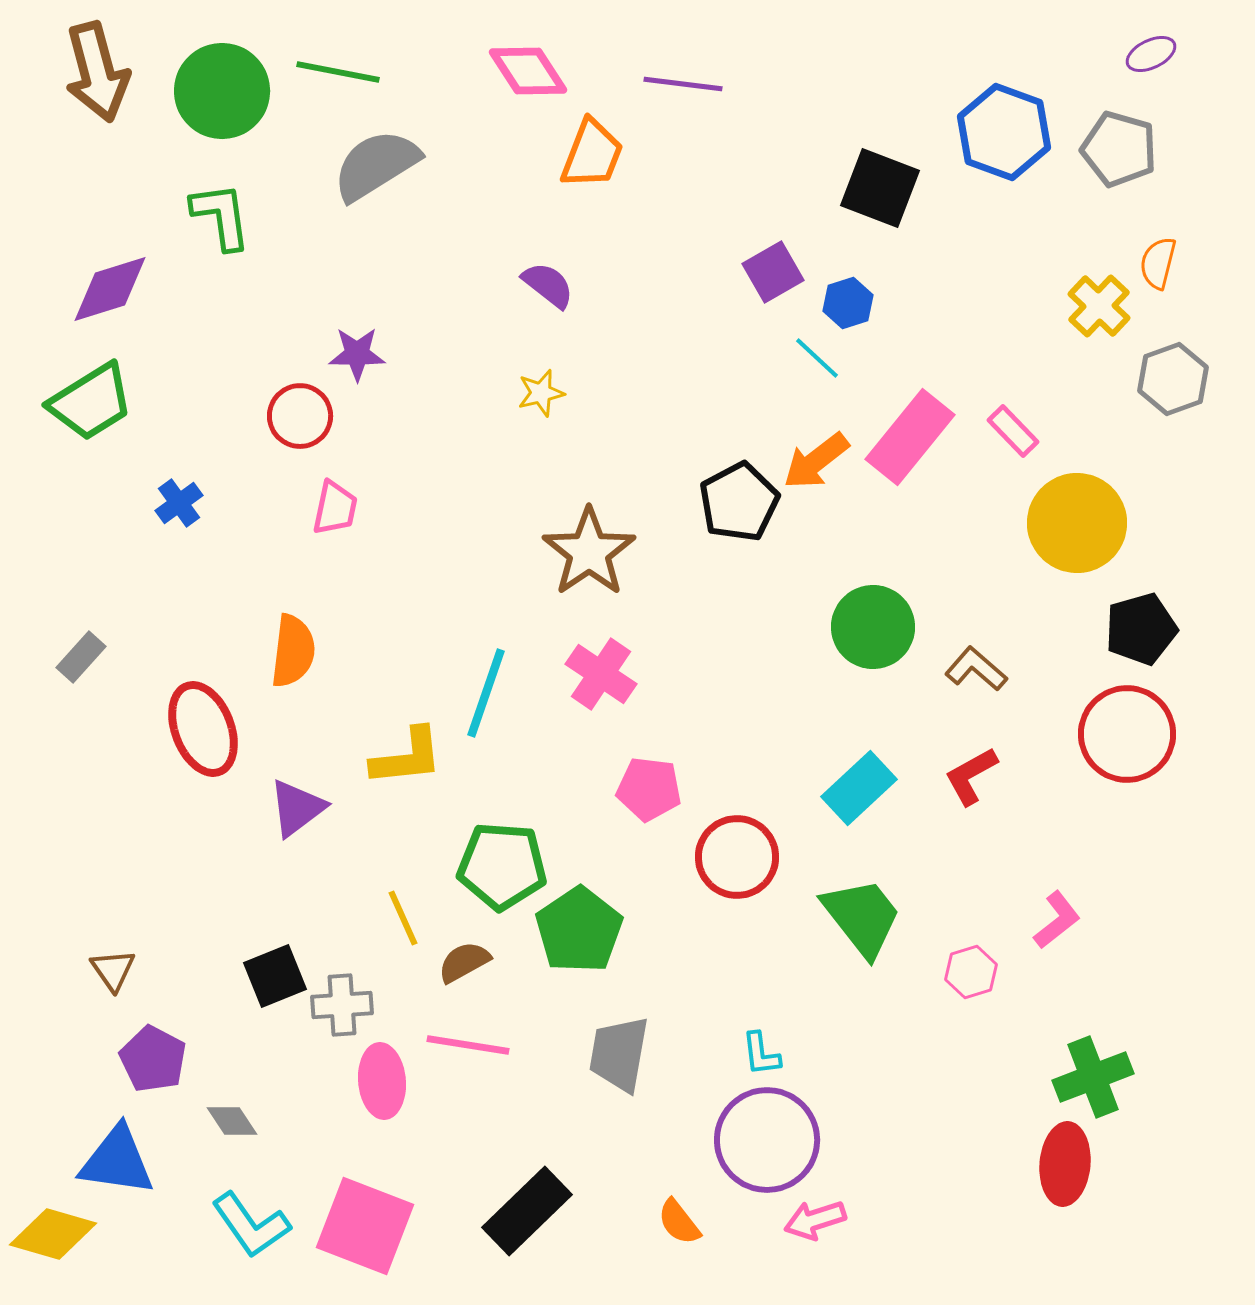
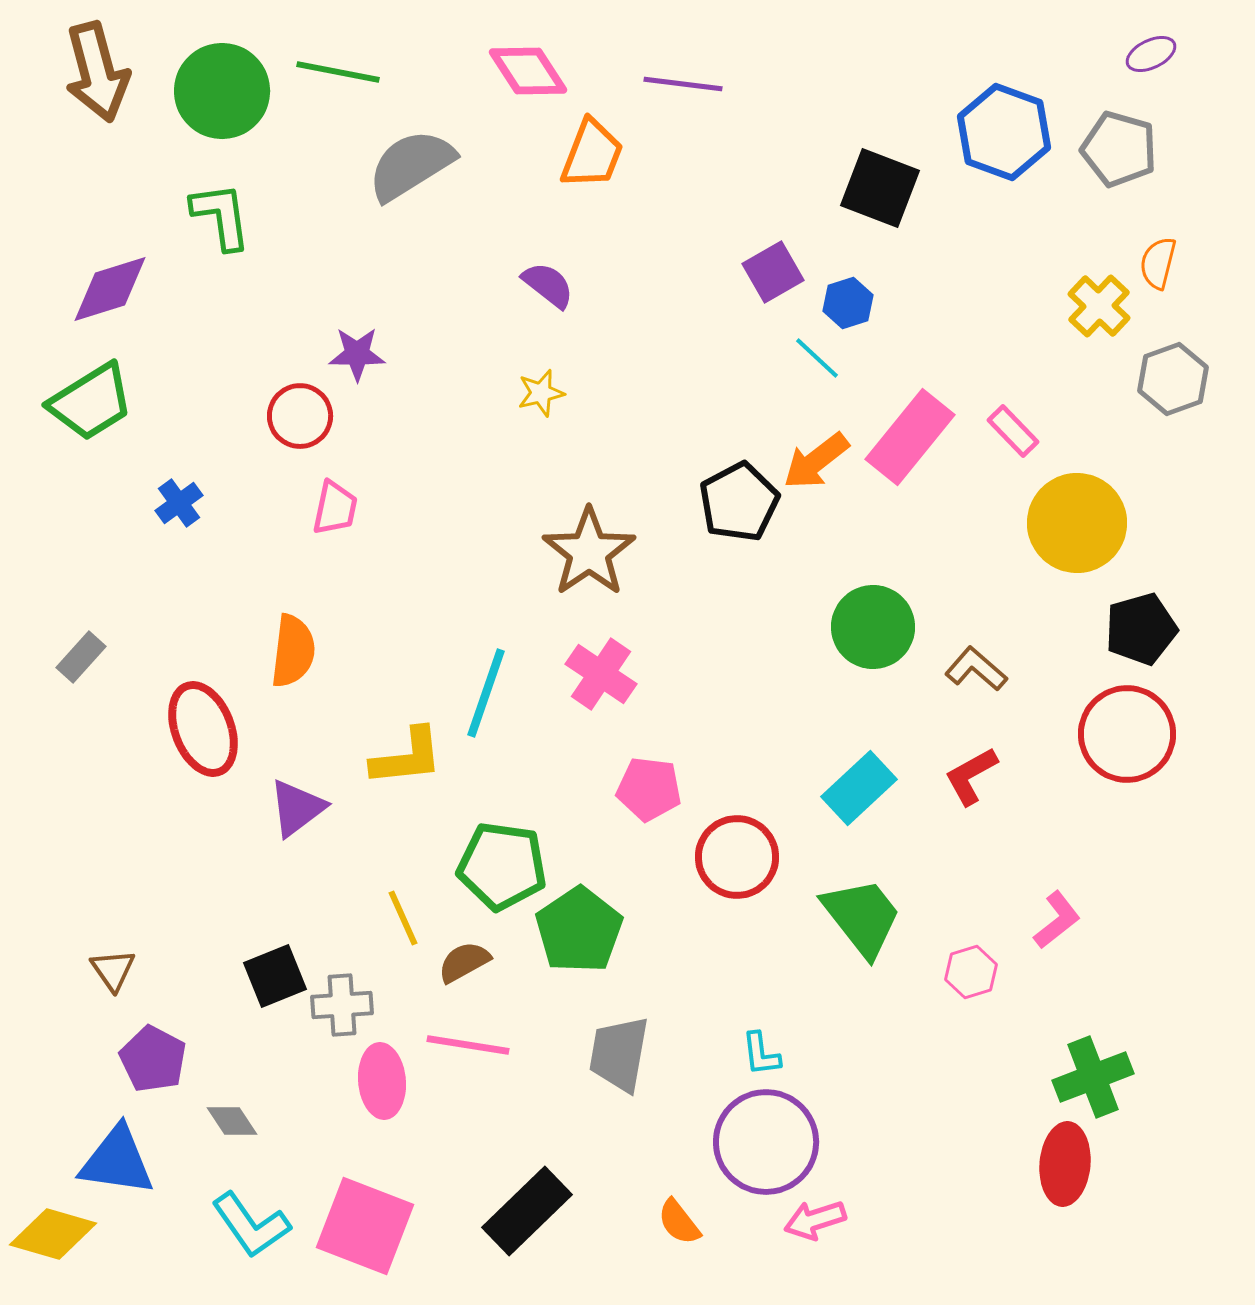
gray semicircle at (376, 165): moved 35 px right
green pentagon at (502, 866): rotated 4 degrees clockwise
purple circle at (767, 1140): moved 1 px left, 2 px down
